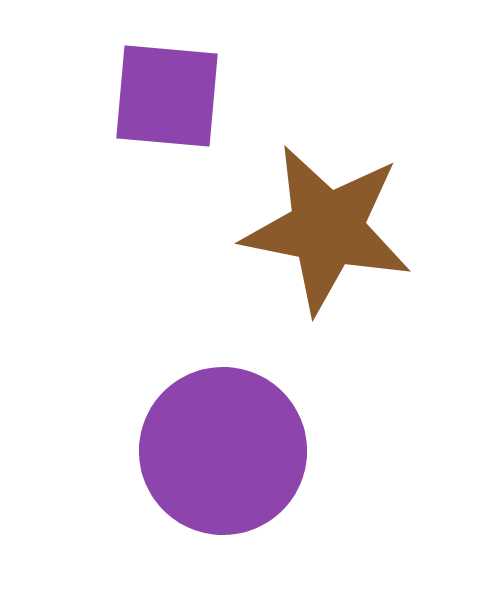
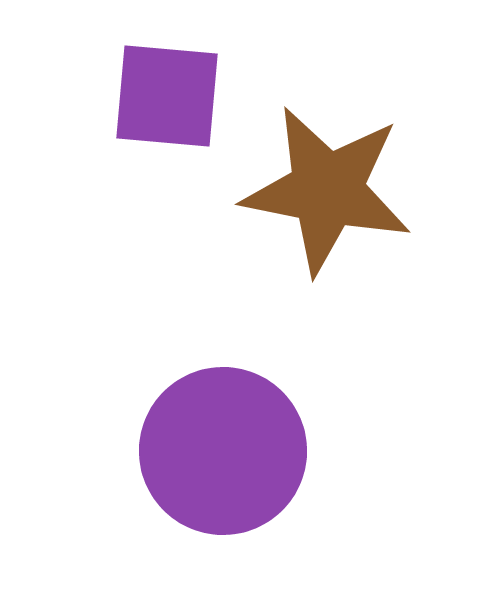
brown star: moved 39 px up
